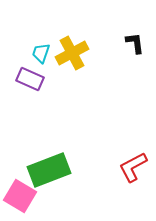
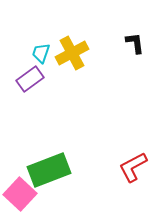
purple rectangle: rotated 60 degrees counterclockwise
pink square: moved 2 px up; rotated 12 degrees clockwise
